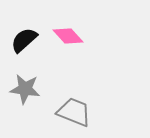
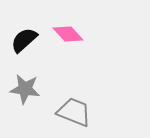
pink diamond: moved 2 px up
